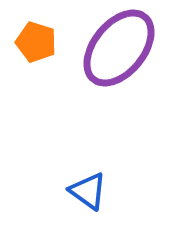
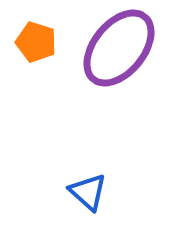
blue triangle: moved 1 px down; rotated 6 degrees clockwise
